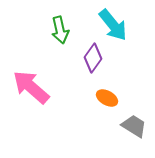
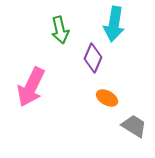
cyan arrow: moved 1 px right, 1 px up; rotated 48 degrees clockwise
purple diamond: rotated 12 degrees counterclockwise
pink arrow: rotated 105 degrees counterclockwise
